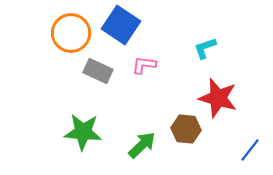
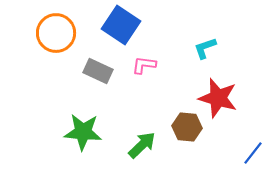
orange circle: moved 15 px left
brown hexagon: moved 1 px right, 2 px up
blue line: moved 3 px right, 3 px down
